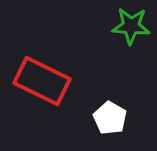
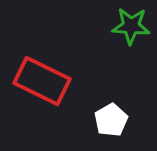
white pentagon: moved 1 px right, 2 px down; rotated 12 degrees clockwise
